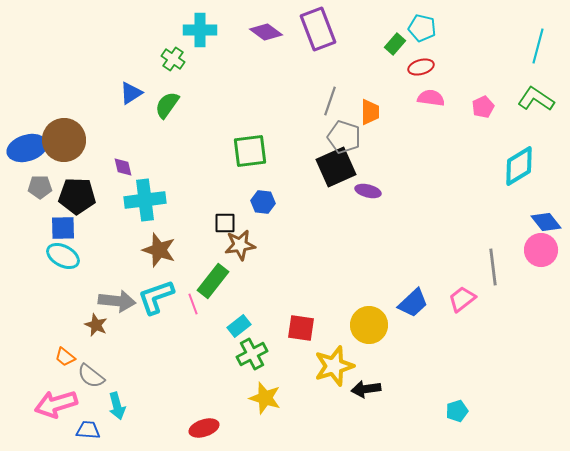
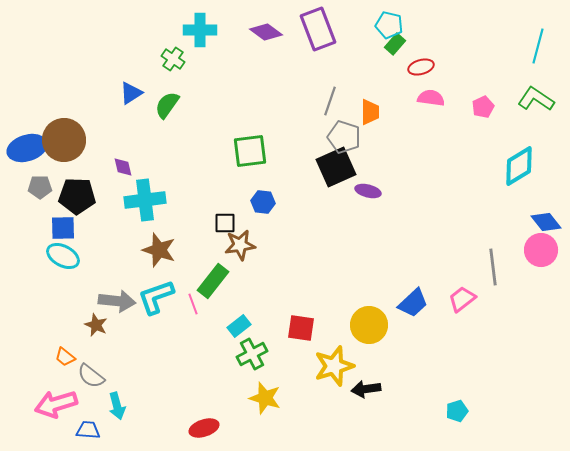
cyan pentagon at (422, 28): moved 33 px left, 3 px up
